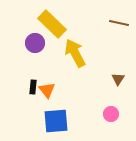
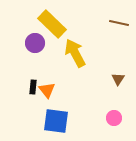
pink circle: moved 3 px right, 4 px down
blue square: rotated 12 degrees clockwise
